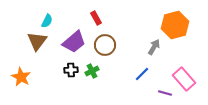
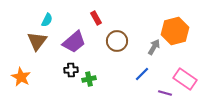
cyan semicircle: moved 1 px up
orange hexagon: moved 6 px down
brown circle: moved 12 px right, 4 px up
green cross: moved 3 px left, 8 px down; rotated 16 degrees clockwise
pink rectangle: moved 1 px right; rotated 15 degrees counterclockwise
